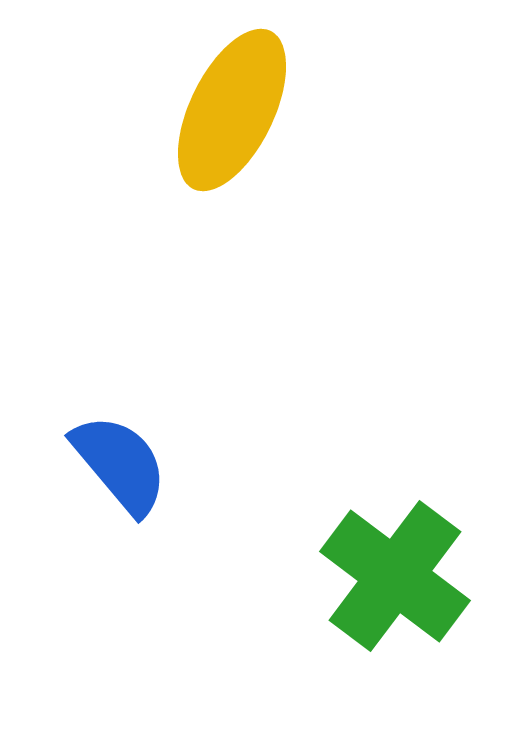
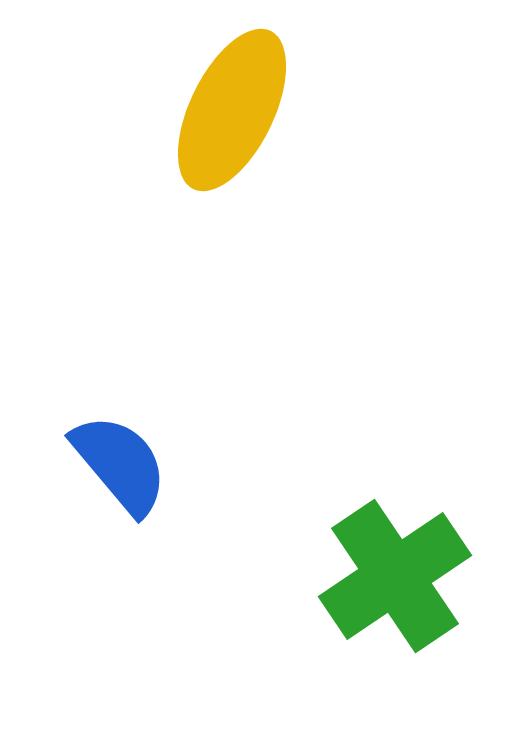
green cross: rotated 19 degrees clockwise
